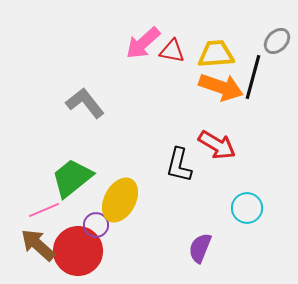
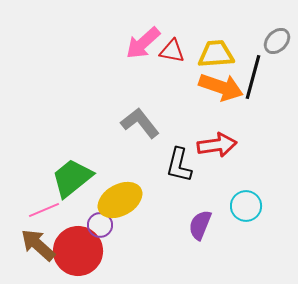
gray L-shape: moved 55 px right, 20 px down
red arrow: rotated 39 degrees counterclockwise
yellow ellipse: rotated 33 degrees clockwise
cyan circle: moved 1 px left, 2 px up
purple circle: moved 4 px right
purple semicircle: moved 23 px up
